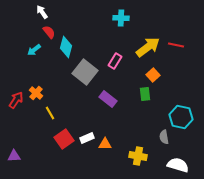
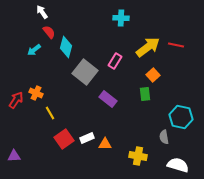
orange cross: rotated 16 degrees counterclockwise
